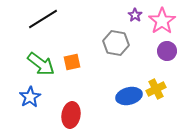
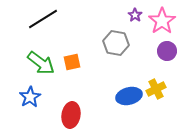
green arrow: moved 1 px up
